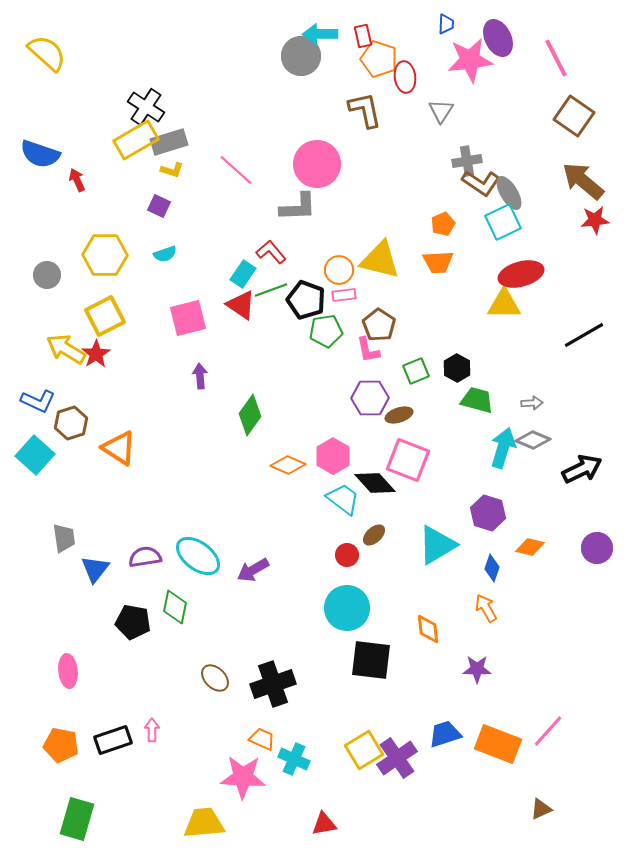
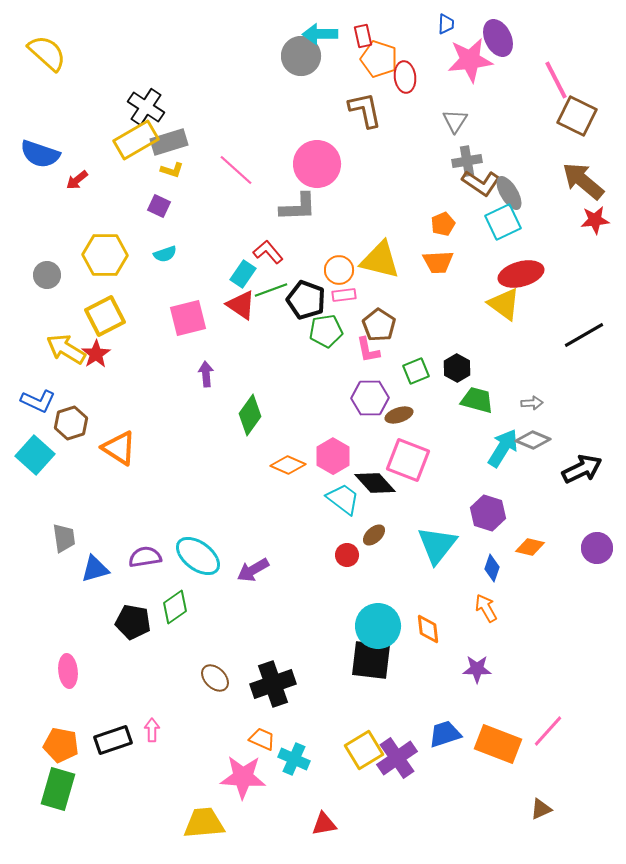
pink line at (556, 58): moved 22 px down
gray triangle at (441, 111): moved 14 px right, 10 px down
brown square at (574, 116): moved 3 px right; rotated 9 degrees counterclockwise
red arrow at (77, 180): rotated 105 degrees counterclockwise
red L-shape at (271, 252): moved 3 px left
yellow triangle at (504, 304): rotated 36 degrees clockwise
purple arrow at (200, 376): moved 6 px right, 2 px up
cyan arrow at (503, 448): rotated 15 degrees clockwise
cyan triangle at (437, 545): rotated 21 degrees counterclockwise
blue triangle at (95, 569): rotated 36 degrees clockwise
green diamond at (175, 607): rotated 44 degrees clockwise
cyan circle at (347, 608): moved 31 px right, 18 px down
green rectangle at (77, 819): moved 19 px left, 30 px up
